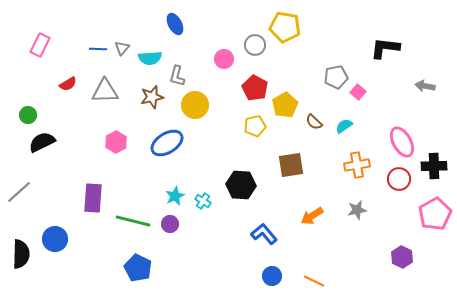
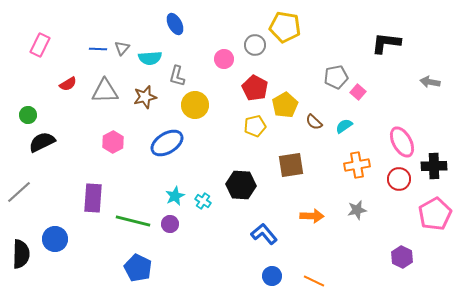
black L-shape at (385, 48): moved 1 px right, 5 px up
gray arrow at (425, 86): moved 5 px right, 4 px up
brown star at (152, 97): moved 7 px left
pink hexagon at (116, 142): moved 3 px left
orange arrow at (312, 216): rotated 145 degrees counterclockwise
